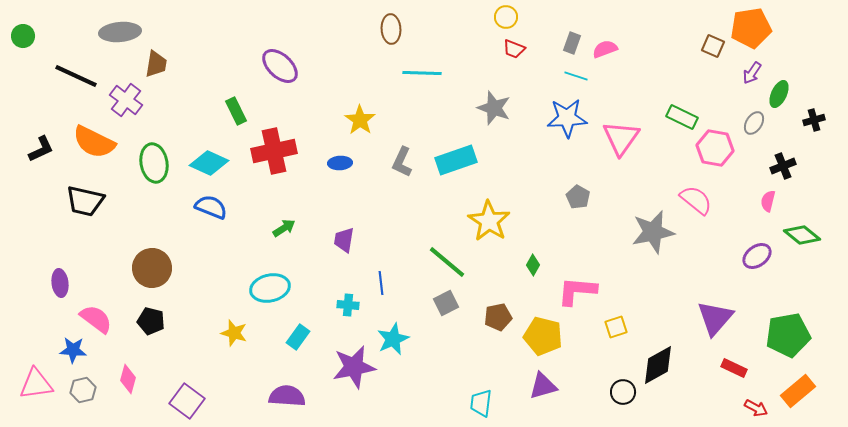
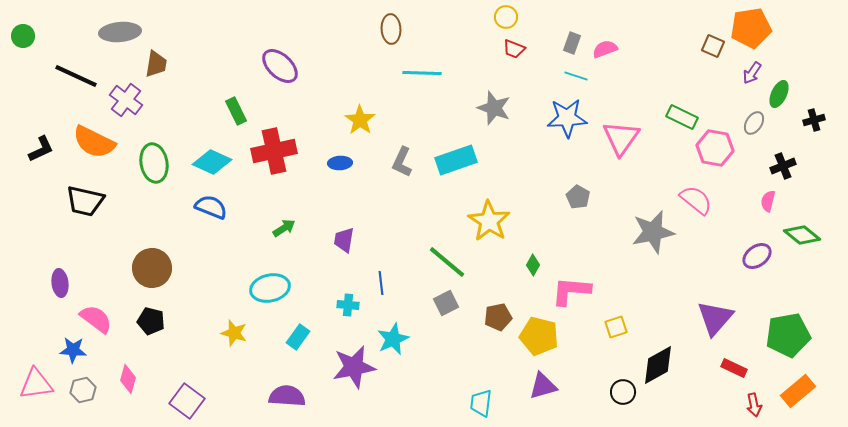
cyan diamond at (209, 163): moved 3 px right, 1 px up
pink L-shape at (577, 291): moved 6 px left
yellow pentagon at (543, 336): moved 4 px left
red arrow at (756, 408): moved 2 px left, 3 px up; rotated 50 degrees clockwise
